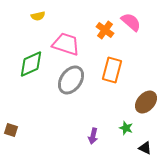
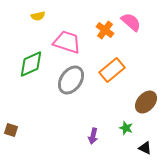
pink trapezoid: moved 1 px right, 2 px up
orange rectangle: rotated 35 degrees clockwise
